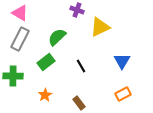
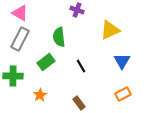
yellow triangle: moved 10 px right, 3 px down
green semicircle: moved 2 px right; rotated 54 degrees counterclockwise
orange star: moved 5 px left
